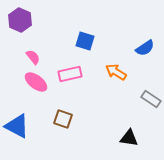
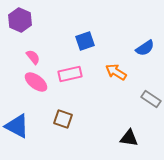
blue square: rotated 36 degrees counterclockwise
